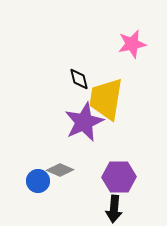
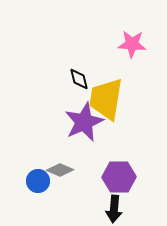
pink star: rotated 16 degrees clockwise
